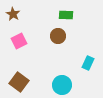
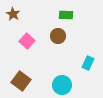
pink square: moved 8 px right; rotated 21 degrees counterclockwise
brown square: moved 2 px right, 1 px up
